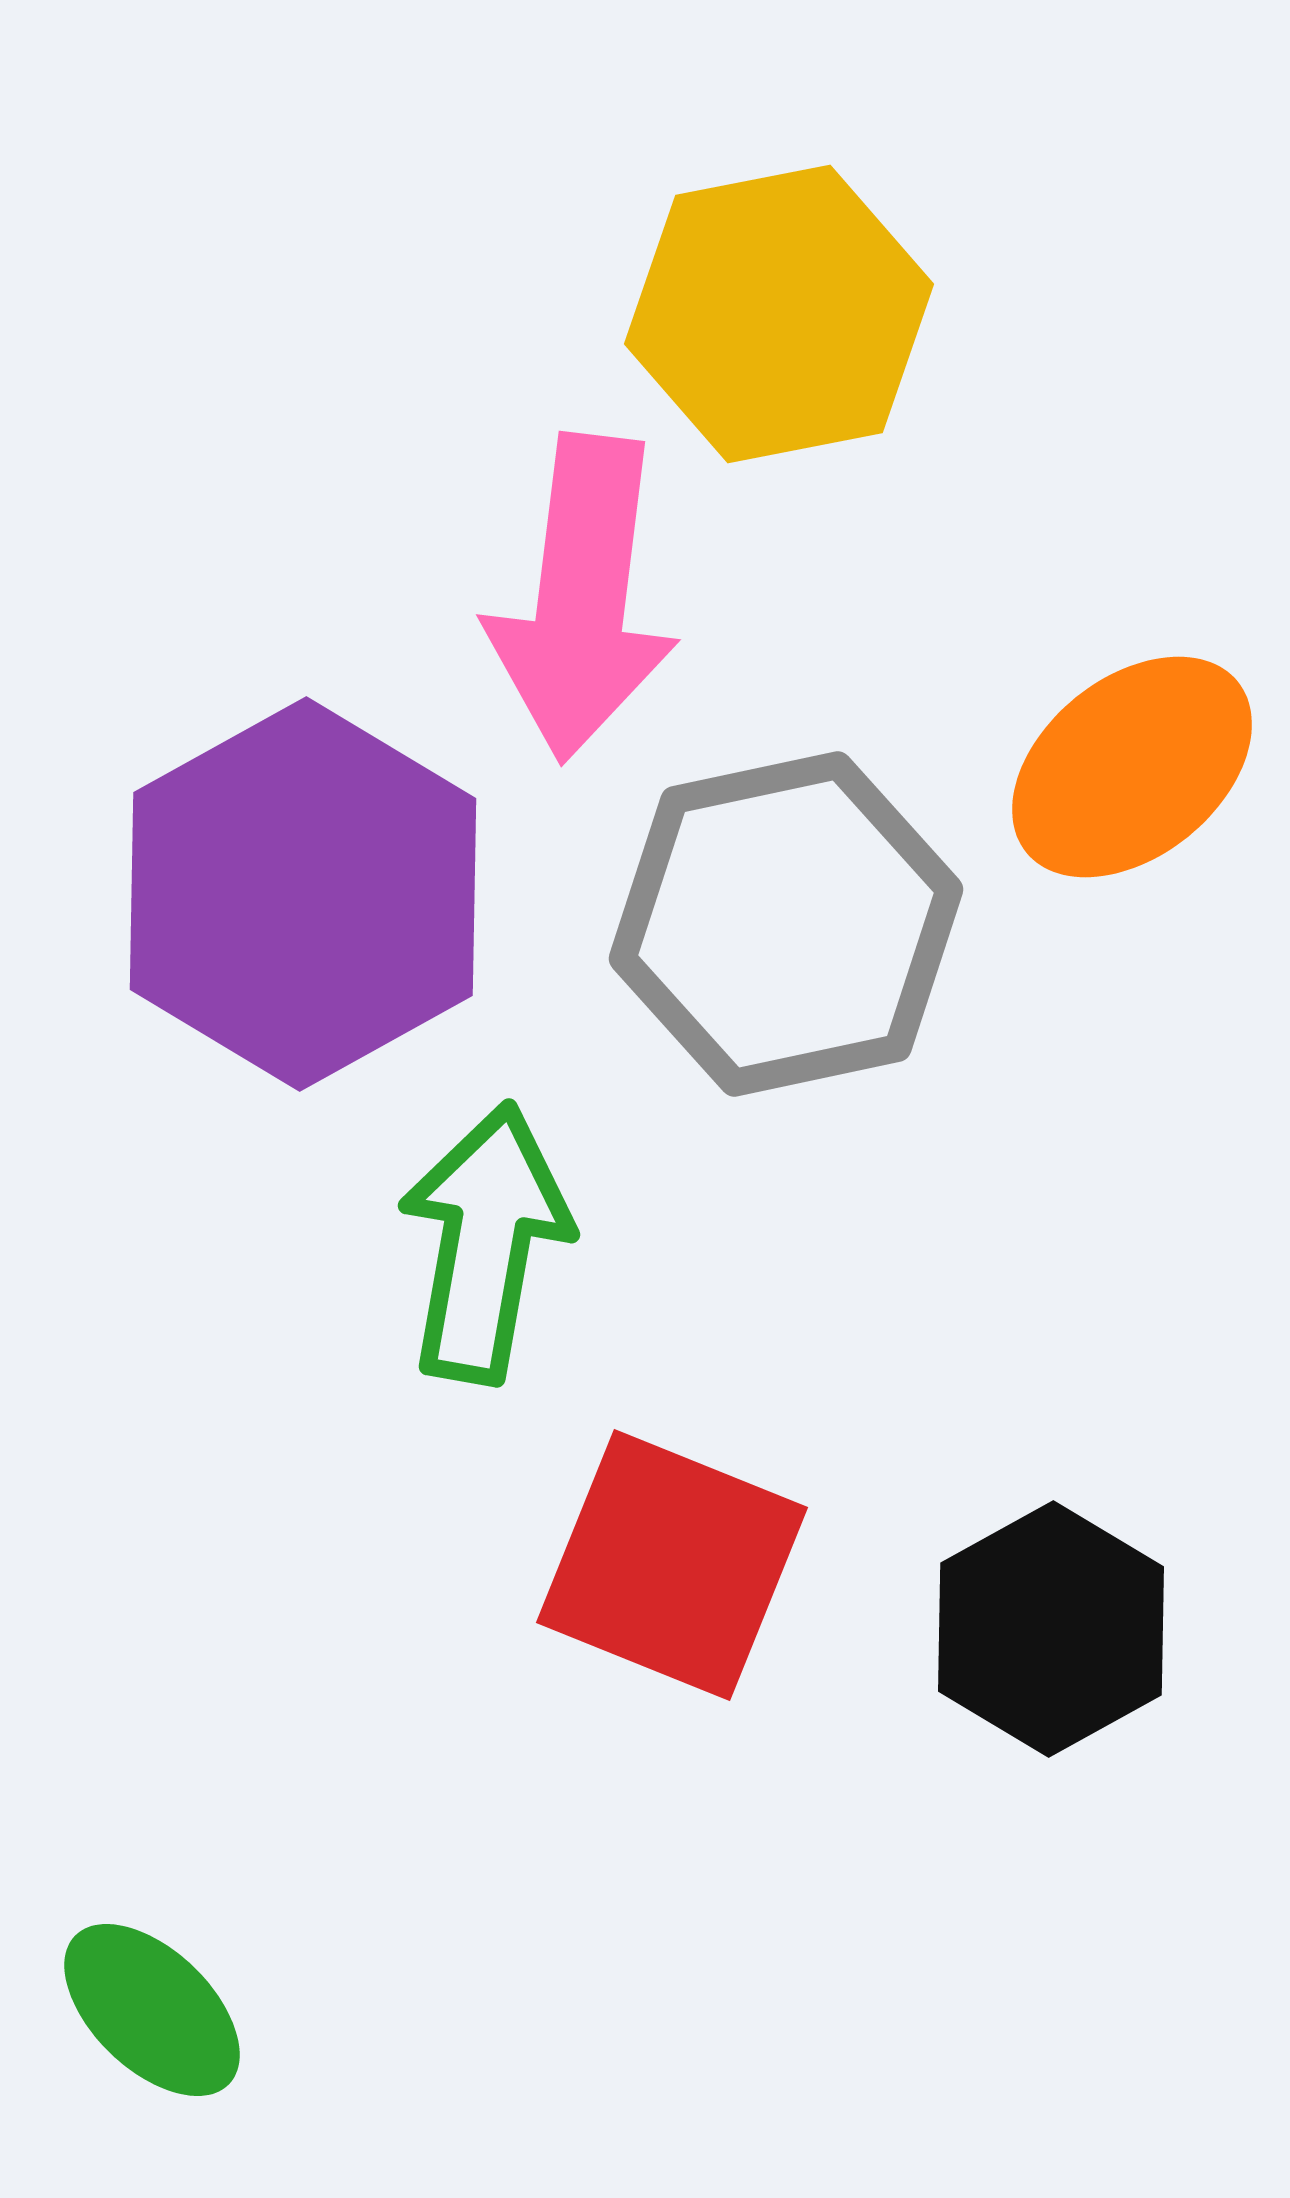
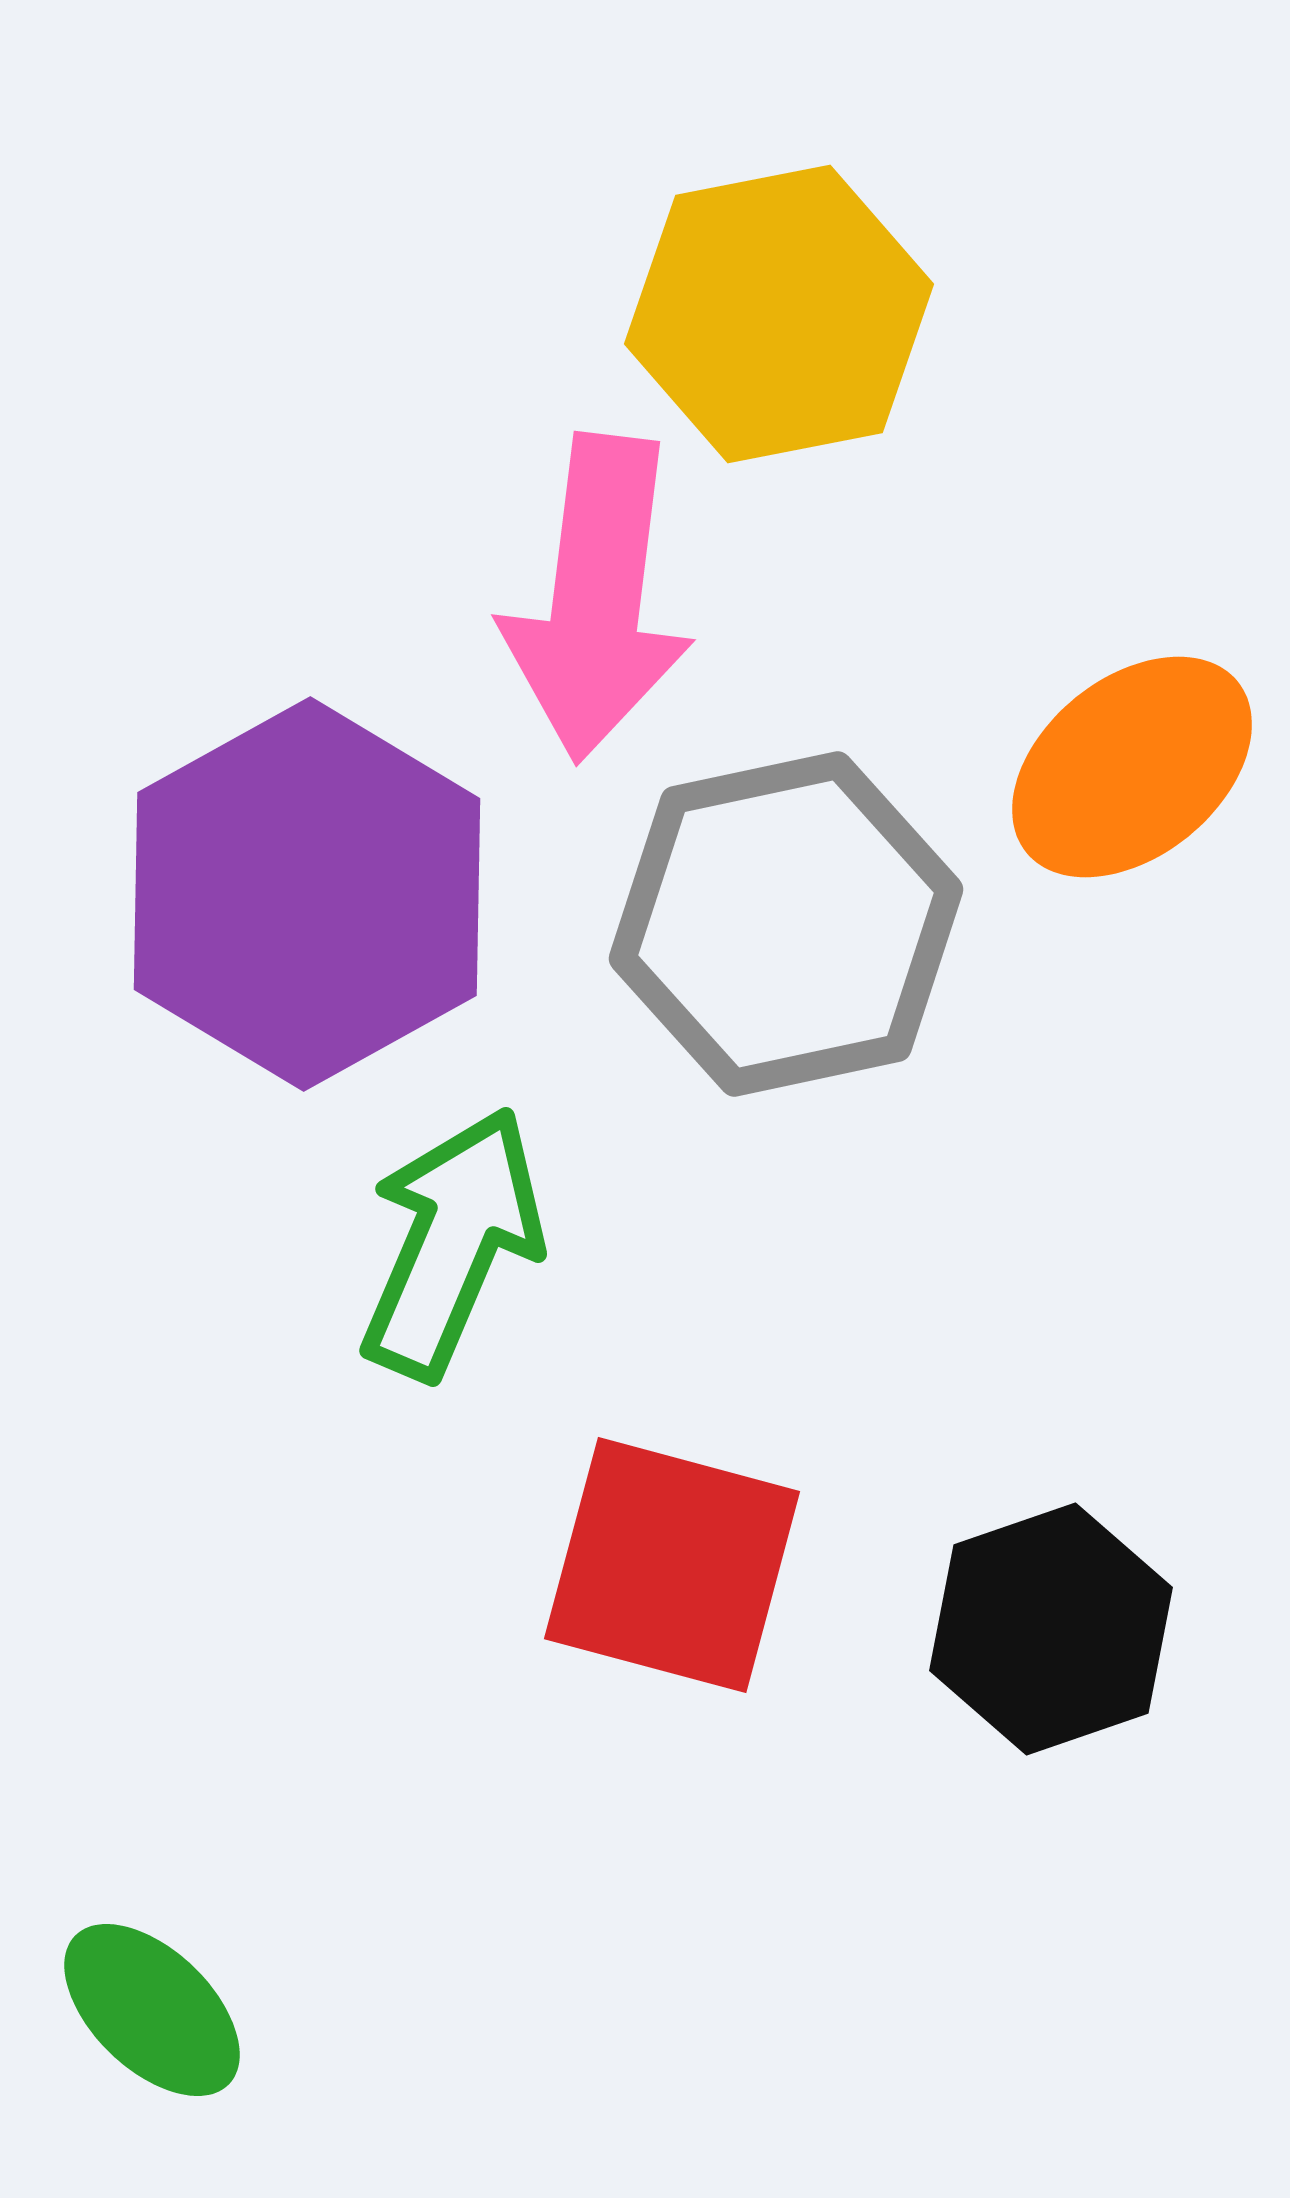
pink arrow: moved 15 px right
purple hexagon: moved 4 px right
green arrow: moved 33 px left; rotated 13 degrees clockwise
red square: rotated 7 degrees counterclockwise
black hexagon: rotated 10 degrees clockwise
